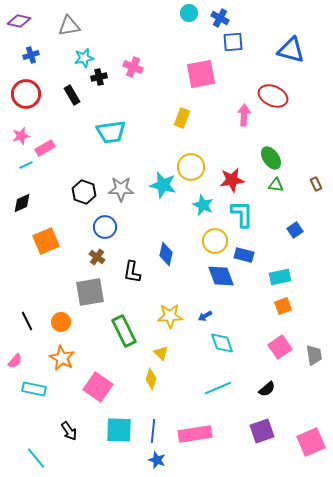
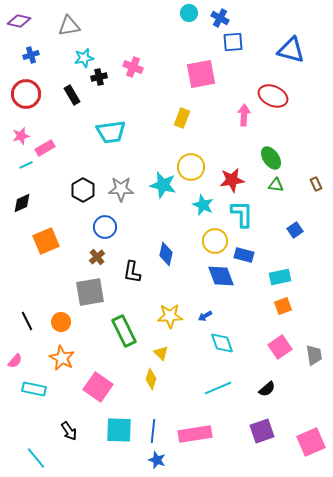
black hexagon at (84, 192): moved 1 px left, 2 px up; rotated 10 degrees clockwise
brown cross at (97, 257): rotated 14 degrees clockwise
